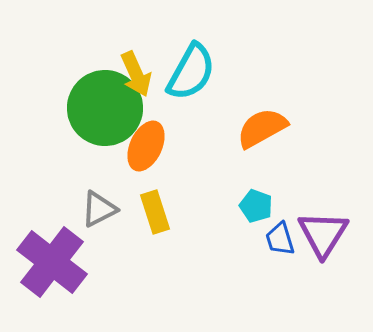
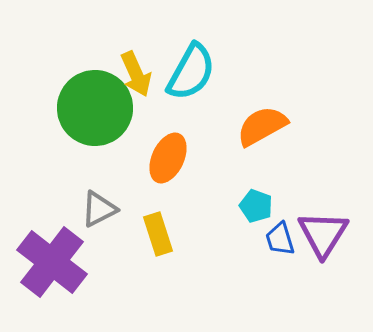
green circle: moved 10 px left
orange semicircle: moved 2 px up
orange ellipse: moved 22 px right, 12 px down
yellow rectangle: moved 3 px right, 22 px down
